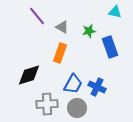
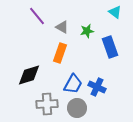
cyan triangle: rotated 24 degrees clockwise
green star: moved 2 px left
